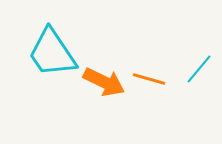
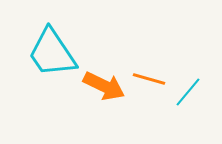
cyan line: moved 11 px left, 23 px down
orange arrow: moved 4 px down
